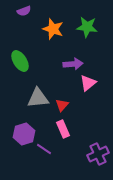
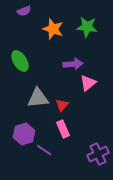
purple line: moved 1 px down
